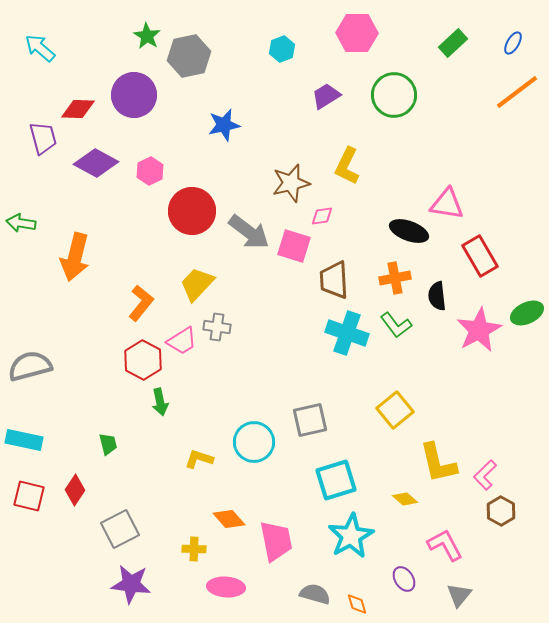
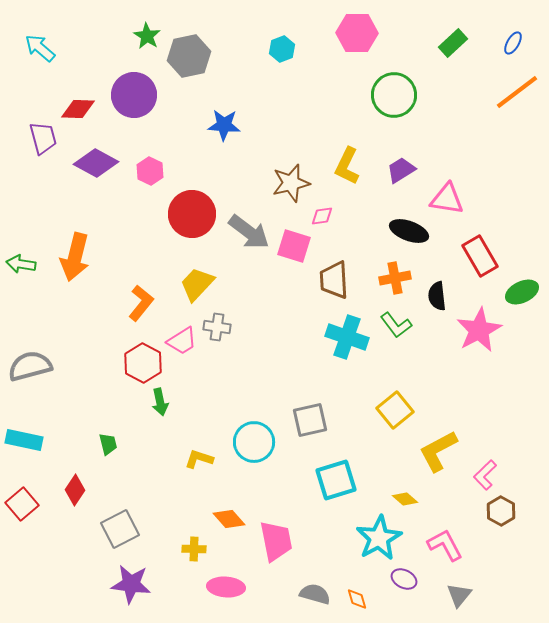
purple trapezoid at (326, 96): moved 75 px right, 74 px down
blue star at (224, 125): rotated 16 degrees clockwise
pink hexagon at (150, 171): rotated 8 degrees counterclockwise
pink triangle at (447, 204): moved 5 px up
red circle at (192, 211): moved 3 px down
green arrow at (21, 223): moved 41 px down
green ellipse at (527, 313): moved 5 px left, 21 px up
cyan cross at (347, 333): moved 4 px down
red hexagon at (143, 360): moved 3 px down
yellow L-shape at (438, 463): moved 12 px up; rotated 75 degrees clockwise
red square at (29, 496): moved 7 px left, 8 px down; rotated 36 degrees clockwise
cyan star at (351, 536): moved 28 px right, 2 px down
purple ellipse at (404, 579): rotated 30 degrees counterclockwise
orange diamond at (357, 604): moved 5 px up
